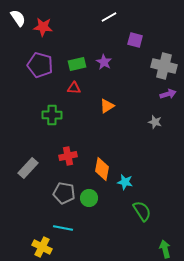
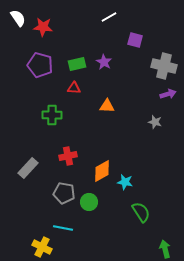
orange triangle: rotated 35 degrees clockwise
orange diamond: moved 2 px down; rotated 50 degrees clockwise
green circle: moved 4 px down
green semicircle: moved 1 px left, 1 px down
